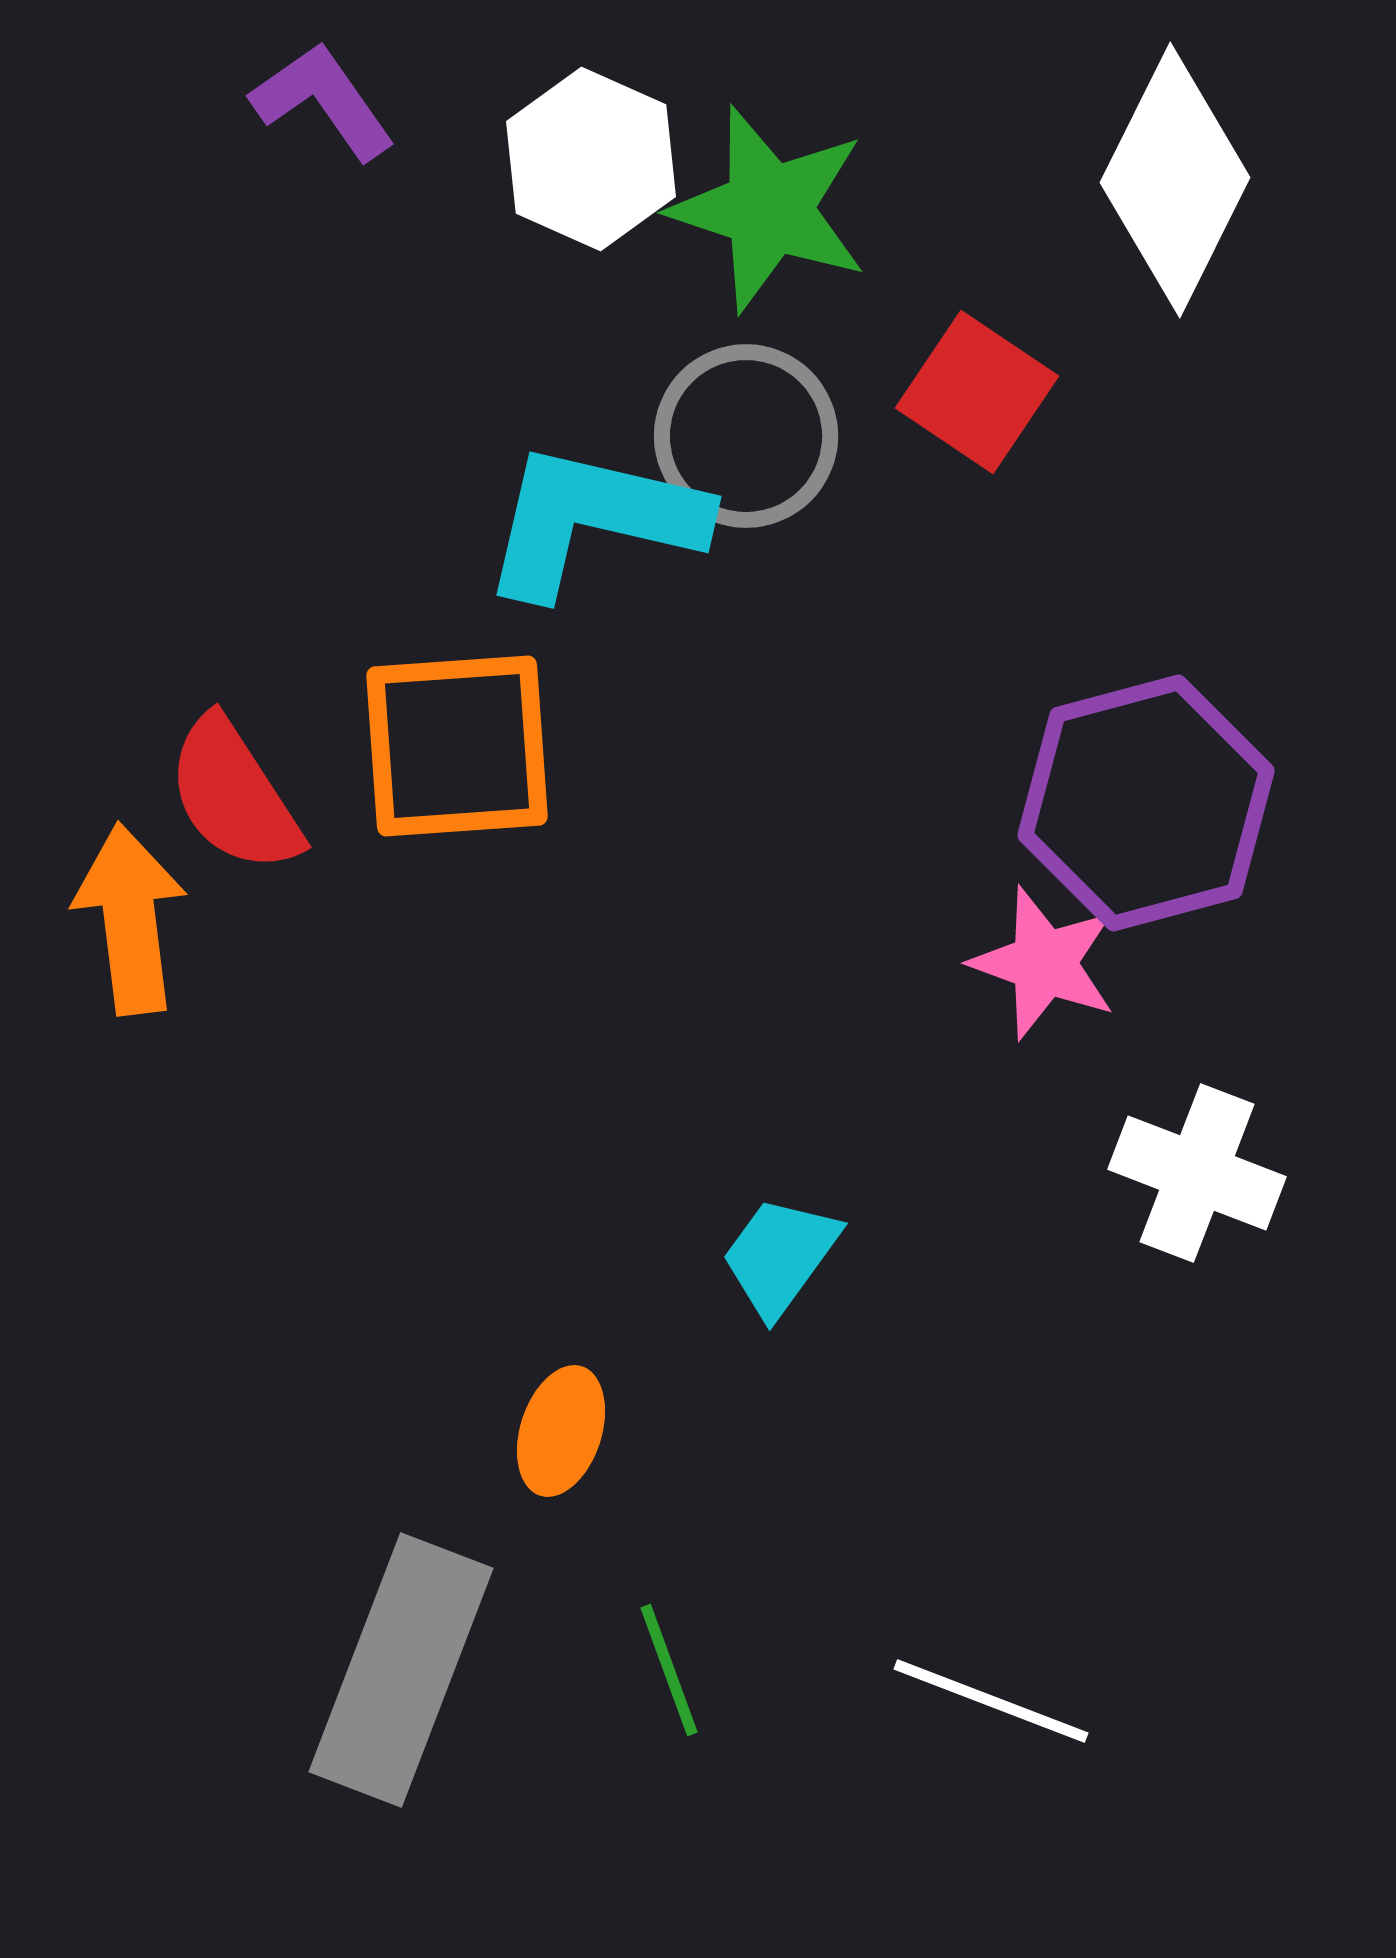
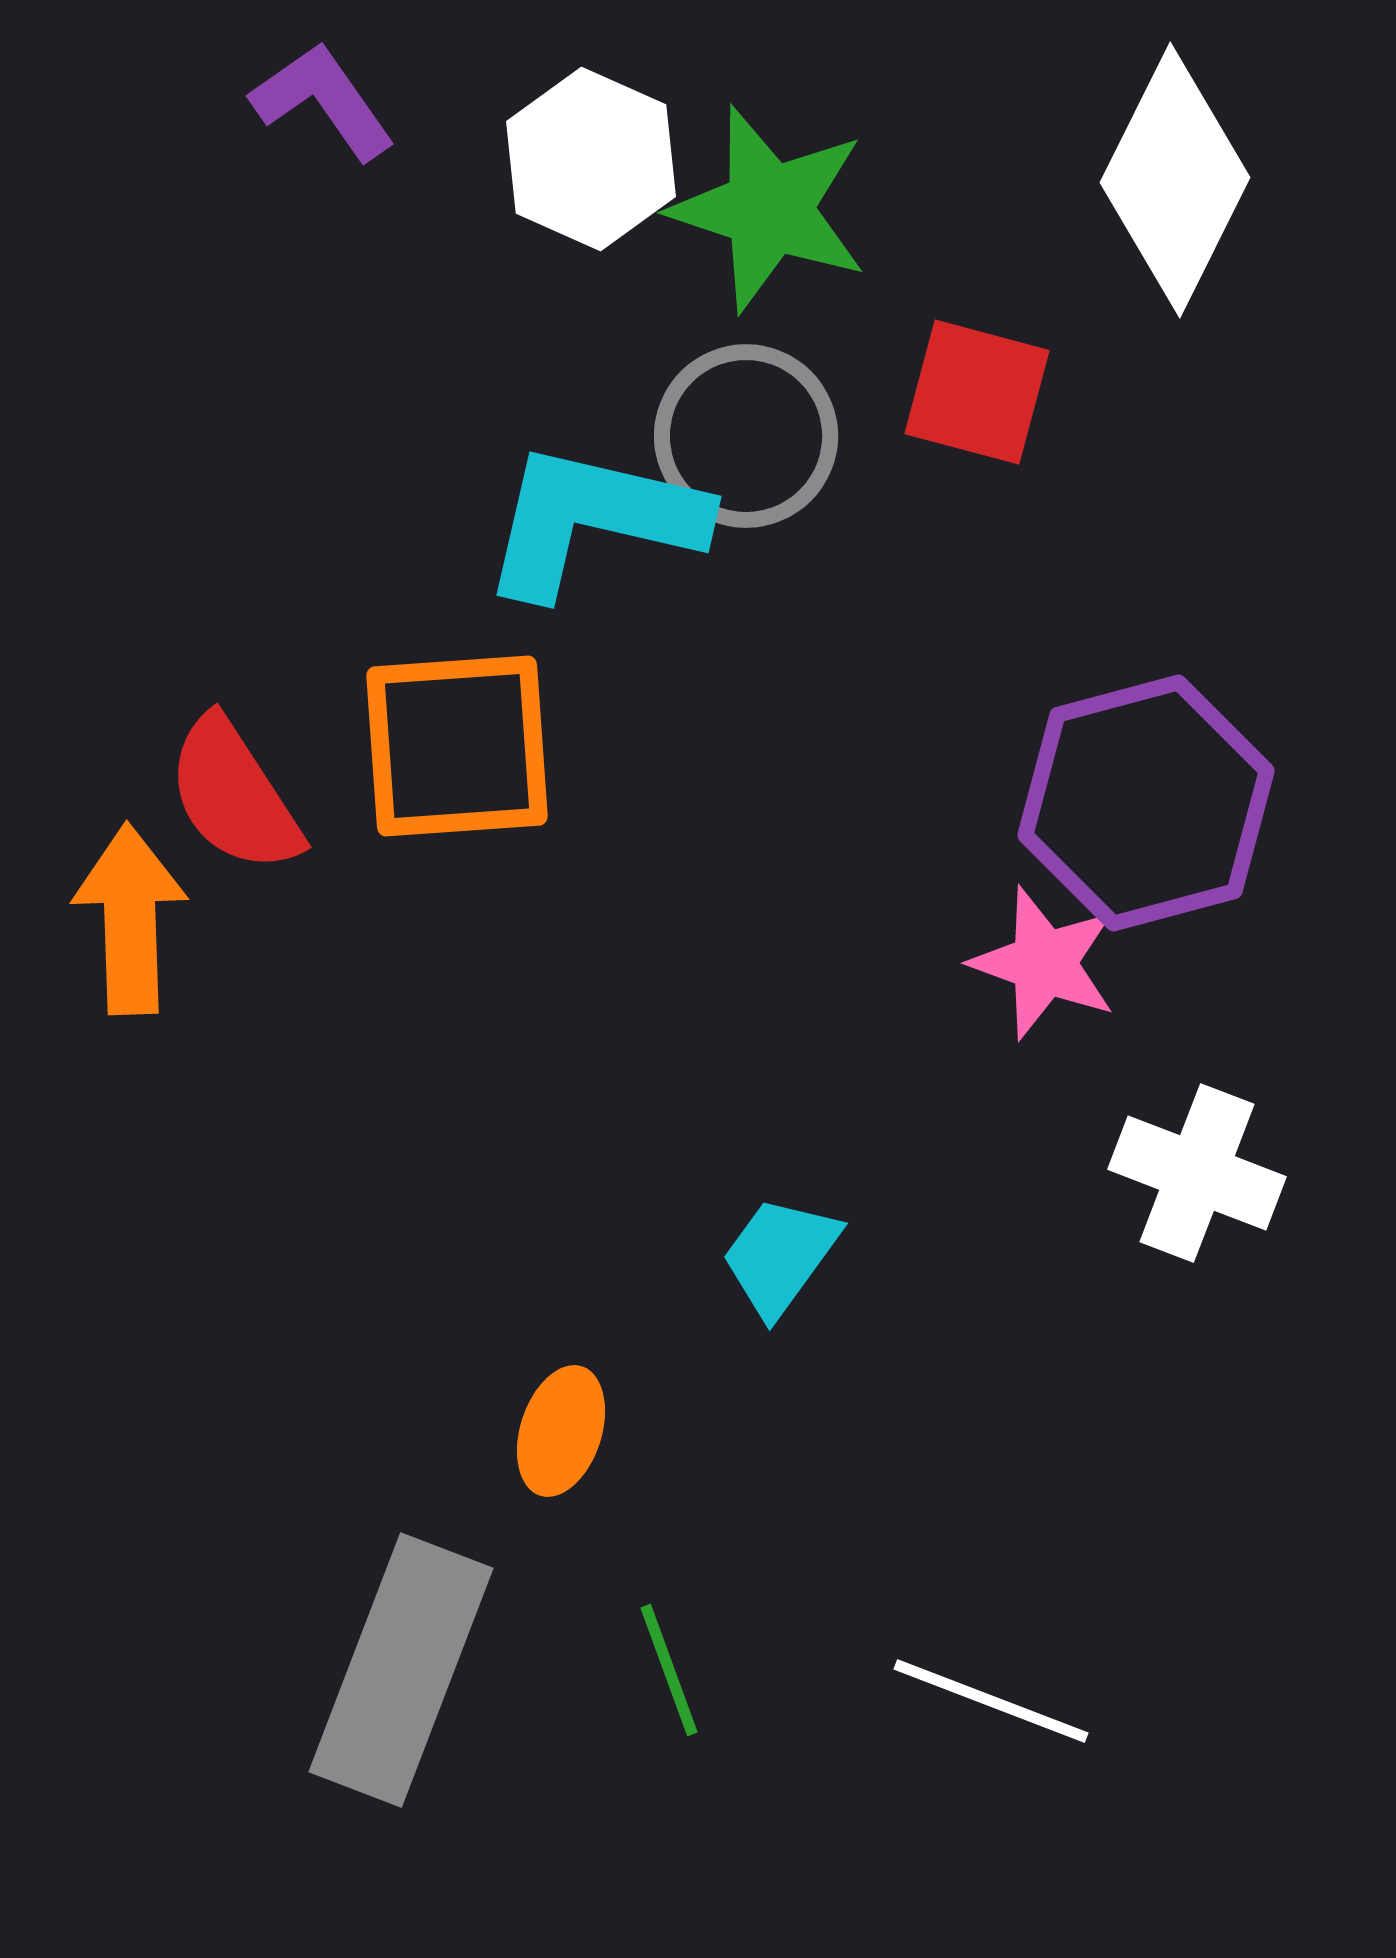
red square: rotated 19 degrees counterclockwise
orange arrow: rotated 5 degrees clockwise
